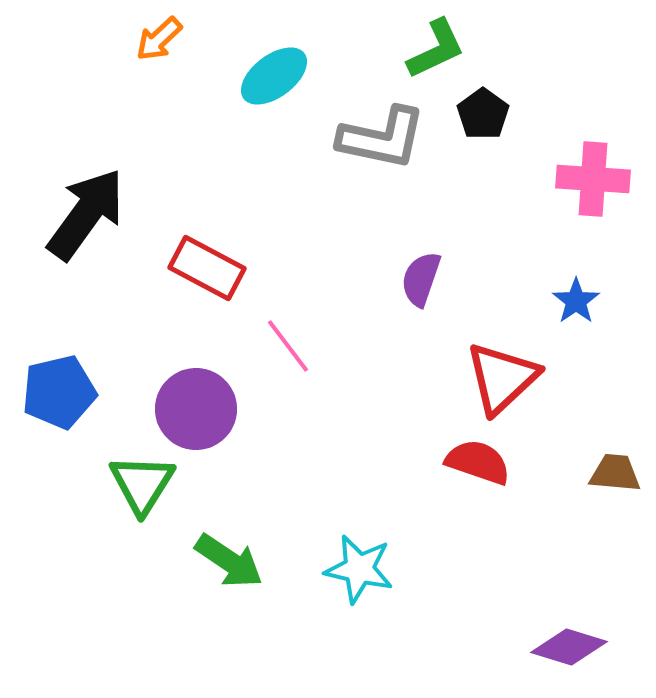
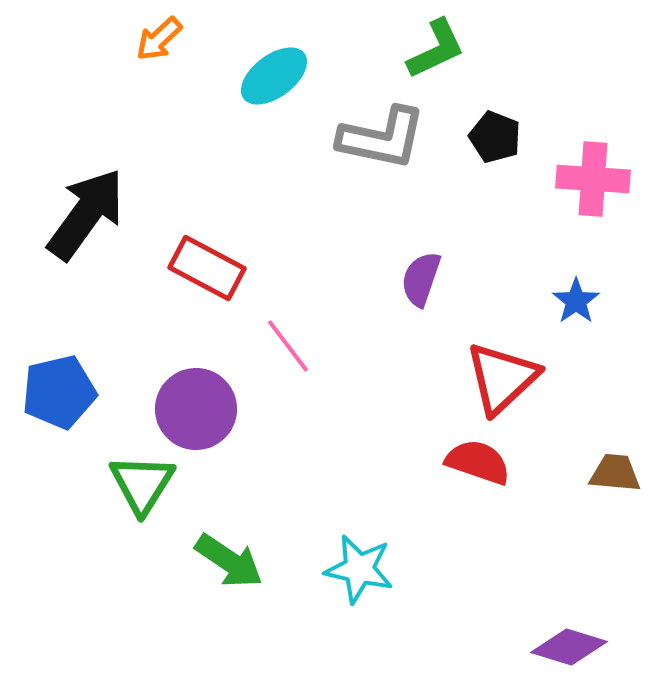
black pentagon: moved 12 px right, 23 px down; rotated 15 degrees counterclockwise
